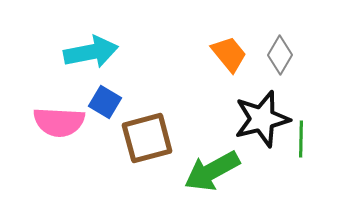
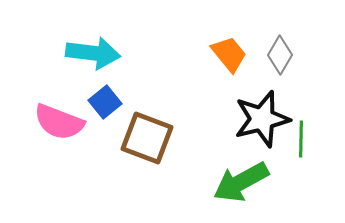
cyan arrow: moved 2 px right, 1 px down; rotated 18 degrees clockwise
blue square: rotated 20 degrees clockwise
pink semicircle: rotated 18 degrees clockwise
brown square: rotated 36 degrees clockwise
green arrow: moved 29 px right, 11 px down
